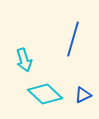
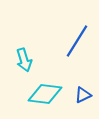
blue line: moved 4 px right, 2 px down; rotated 16 degrees clockwise
cyan diamond: rotated 36 degrees counterclockwise
